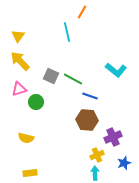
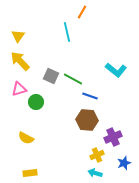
yellow semicircle: rotated 14 degrees clockwise
cyan arrow: rotated 72 degrees counterclockwise
